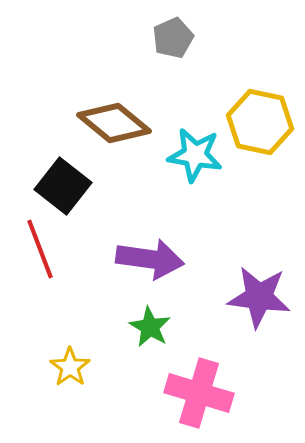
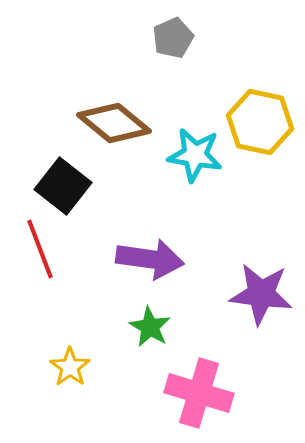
purple star: moved 2 px right, 3 px up
